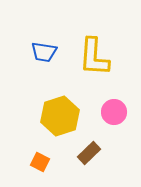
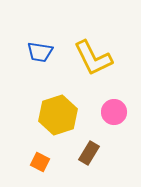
blue trapezoid: moved 4 px left
yellow L-shape: moved 1 px left, 1 px down; rotated 30 degrees counterclockwise
yellow hexagon: moved 2 px left, 1 px up
brown rectangle: rotated 15 degrees counterclockwise
